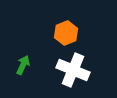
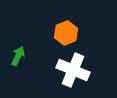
green arrow: moved 5 px left, 9 px up
